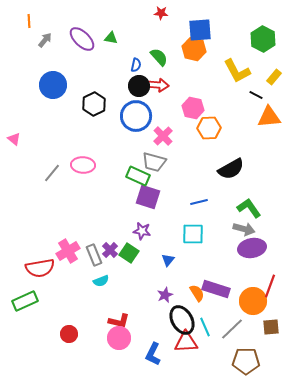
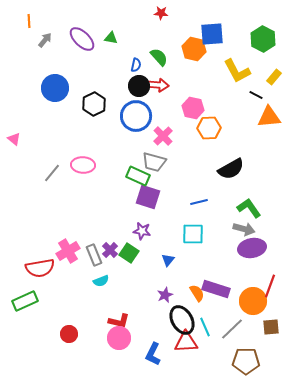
blue square at (200, 30): moved 12 px right, 4 px down
blue circle at (53, 85): moved 2 px right, 3 px down
